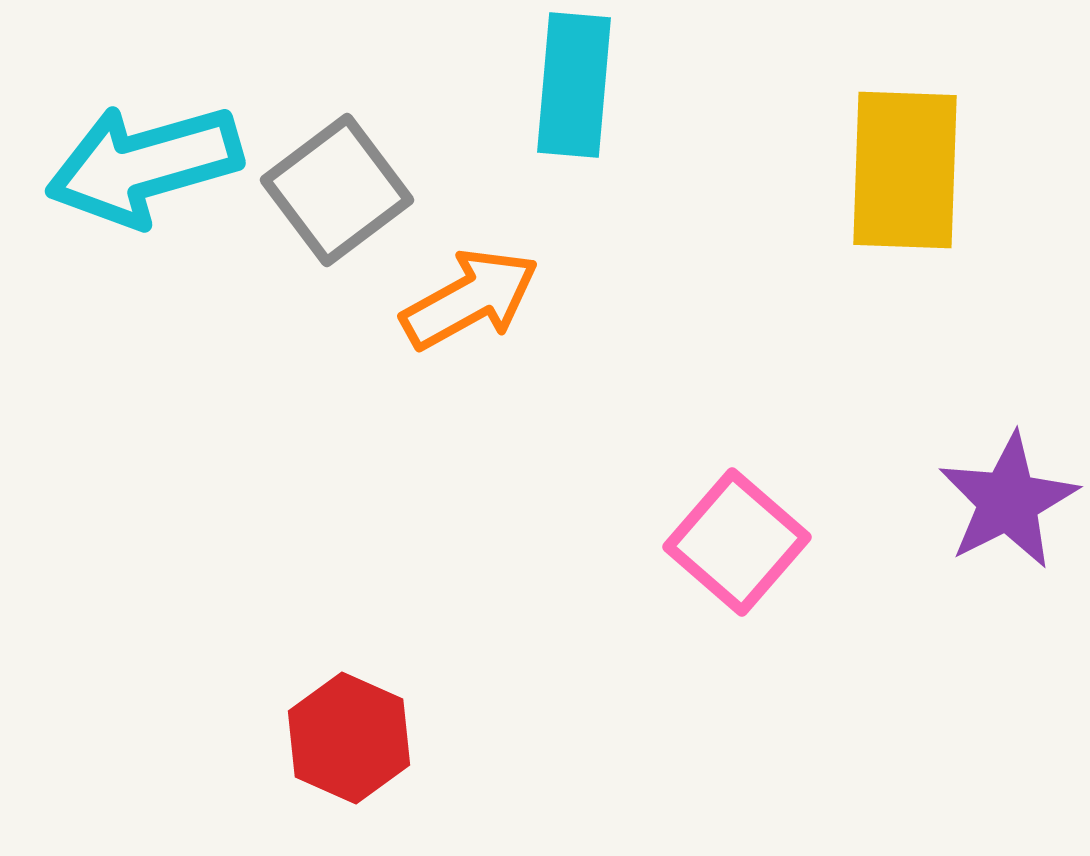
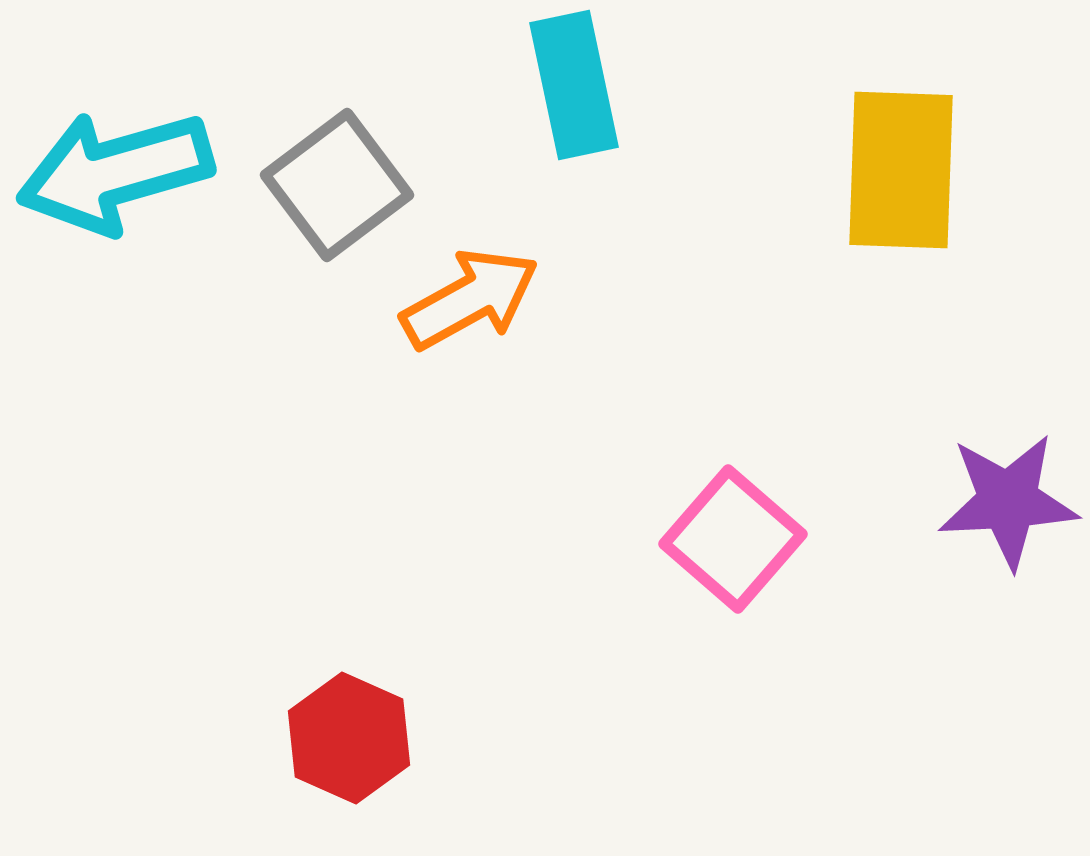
cyan rectangle: rotated 17 degrees counterclockwise
cyan arrow: moved 29 px left, 7 px down
yellow rectangle: moved 4 px left
gray square: moved 5 px up
purple star: rotated 24 degrees clockwise
pink square: moved 4 px left, 3 px up
